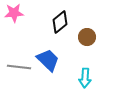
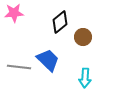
brown circle: moved 4 px left
